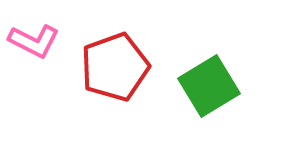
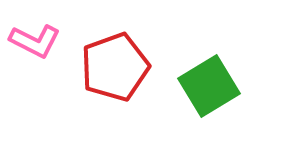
pink L-shape: moved 1 px right
